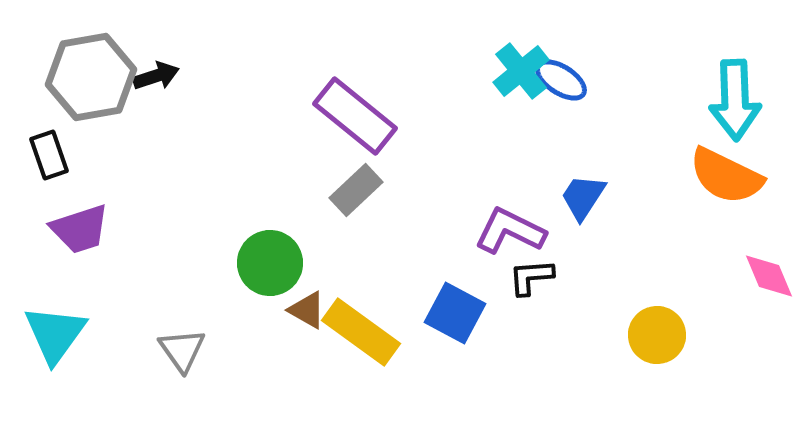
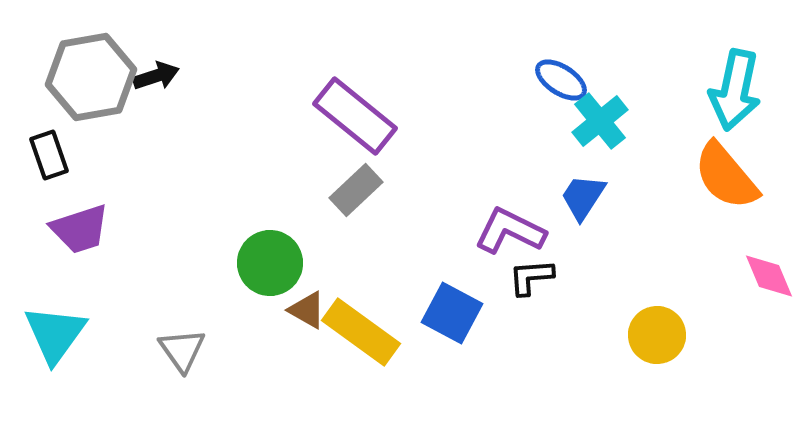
cyan cross: moved 79 px right, 50 px down
cyan arrow: moved 10 px up; rotated 14 degrees clockwise
orange semicircle: rotated 24 degrees clockwise
blue square: moved 3 px left
